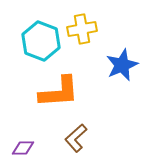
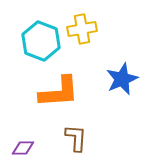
blue star: moved 14 px down
brown L-shape: rotated 136 degrees clockwise
